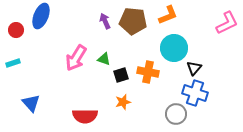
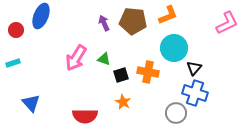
purple arrow: moved 1 px left, 2 px down
orange star: rotated 28 degrees counterclockwise
gray circle: moved 1 px up
